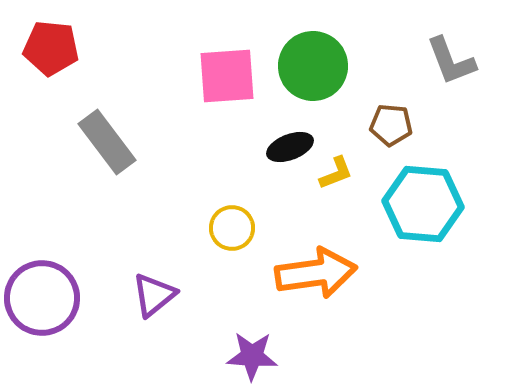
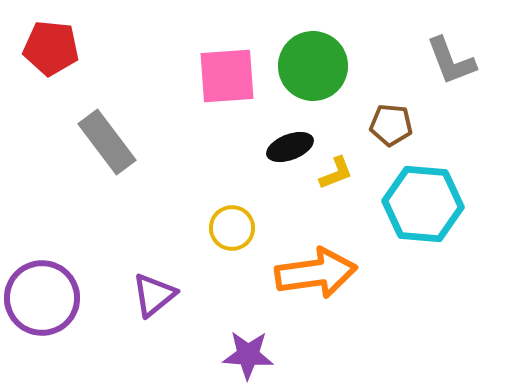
purple star: moved 4 px left, 1 px up
